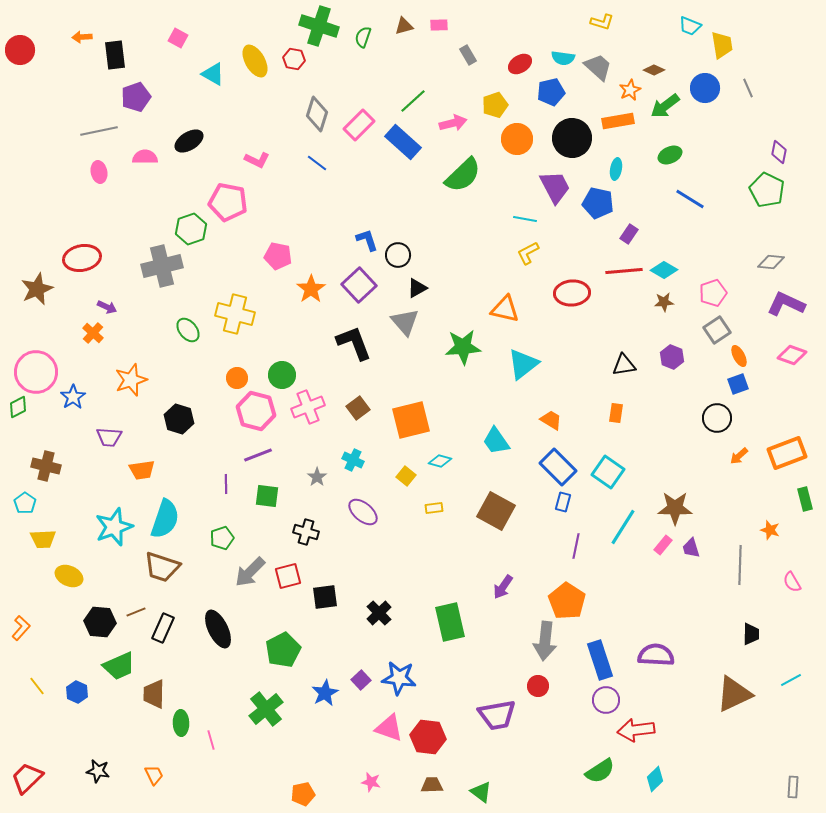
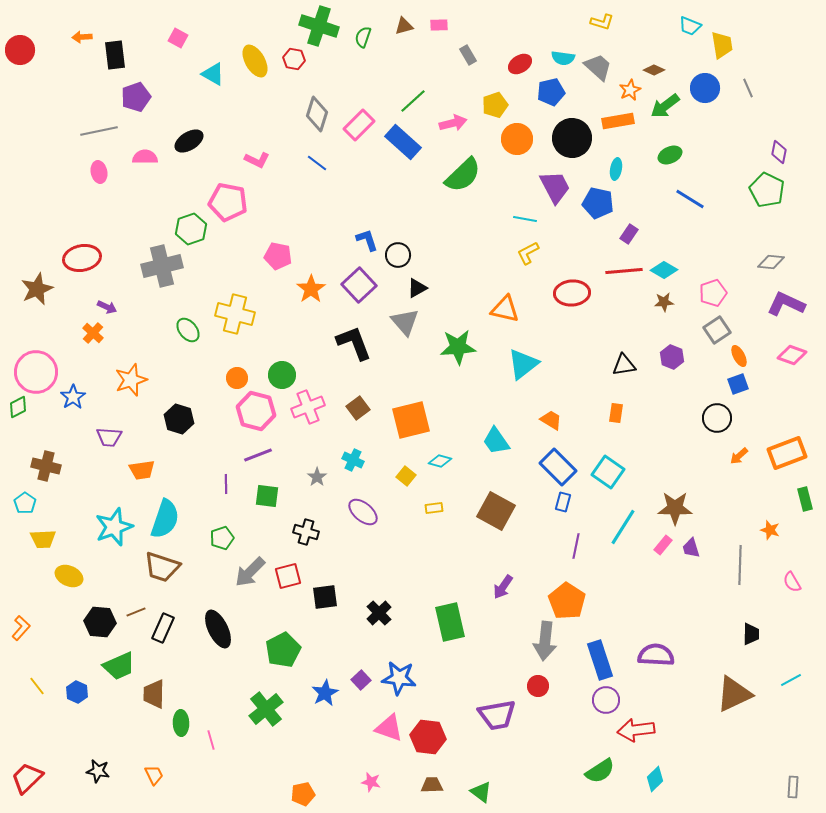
green star at (463, 347): moved 5 px left
